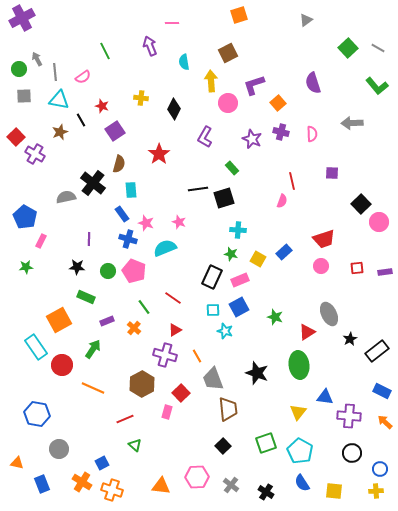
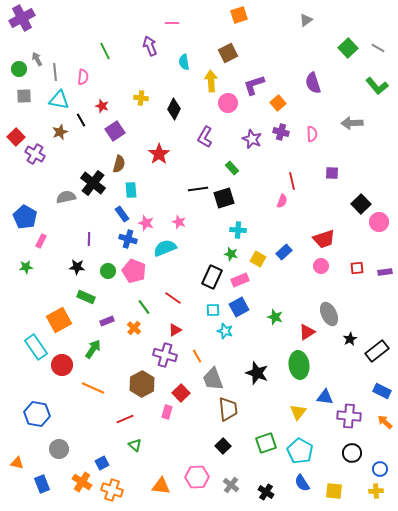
pink semicircle at (83, 77): rotated 49 degrees counterclockwise
